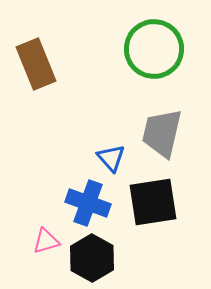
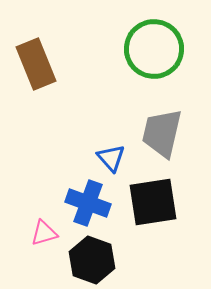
pink triangle: moved 2 px left, 8 px up
black hexagon: moved 2 px down; rotated 9 degrees counterclockwise
